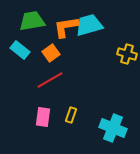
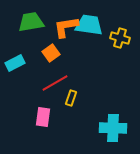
green trapezoid: moved 1 px left, 1 px down
cyan trapezoid: rotated 24 degrees clockwise
cyan rectangle: moved 5 px left, 13 px down; rotated 66 degrees counterclockwise
yellow cross: moved 7 px left, 16 px up
red line: moved 5 px right, 3 px down
yellow rectangle: moved 17 px up
cyan cross: rotated 20 degrees counterclockwise
